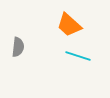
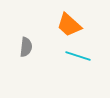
gray semicircle: moved 8 px right
